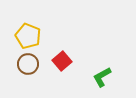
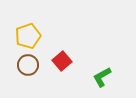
yellow pentagon: rotated 30 degrees clockwise
brown circle: moved 1 px down
